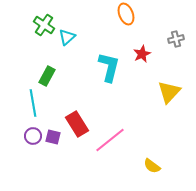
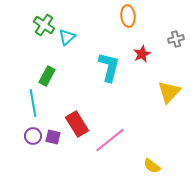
orange ellipse: moved 2 px right, 2 px down; rotated 15 degrees clockwise
